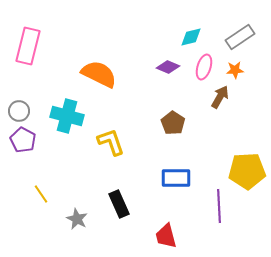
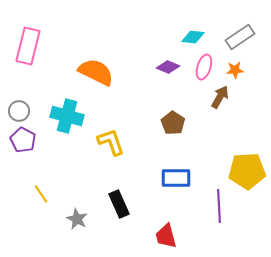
cyan diamond: moved 2 px right; rotated 20 degrees clockwise
orange semicircle: moved 3 px left, 2 px up
